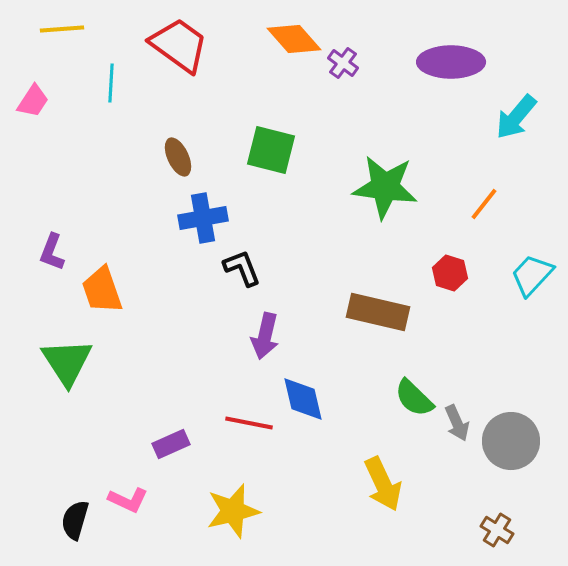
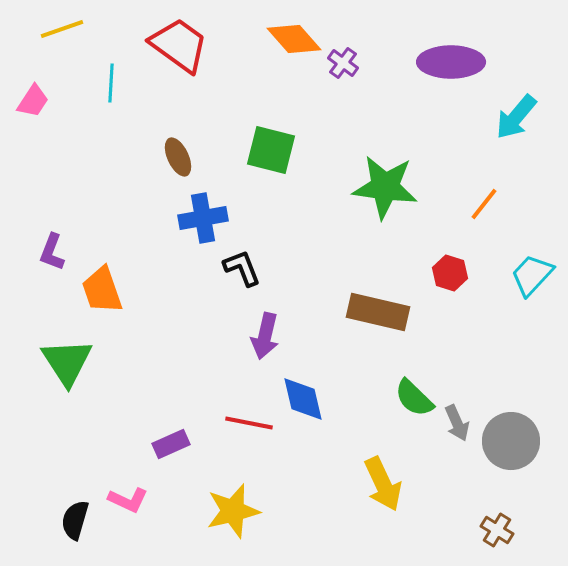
yellow line: rotated 15 degrees counterclockwise
